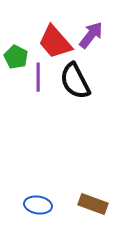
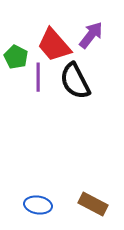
red trapezoid: moved 1 px left, 3 px down
brown rectangle: rotated 8 degrees clockwise
